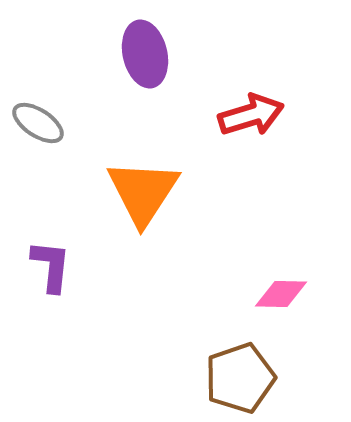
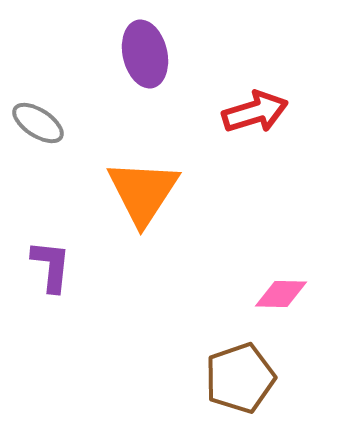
red arrow: moved 4 px right, 3 px up
